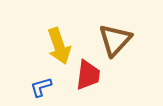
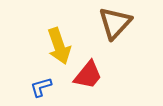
brown triangle: moved 17 px up
red trapezoid: rotated 32 degrees clockwise
